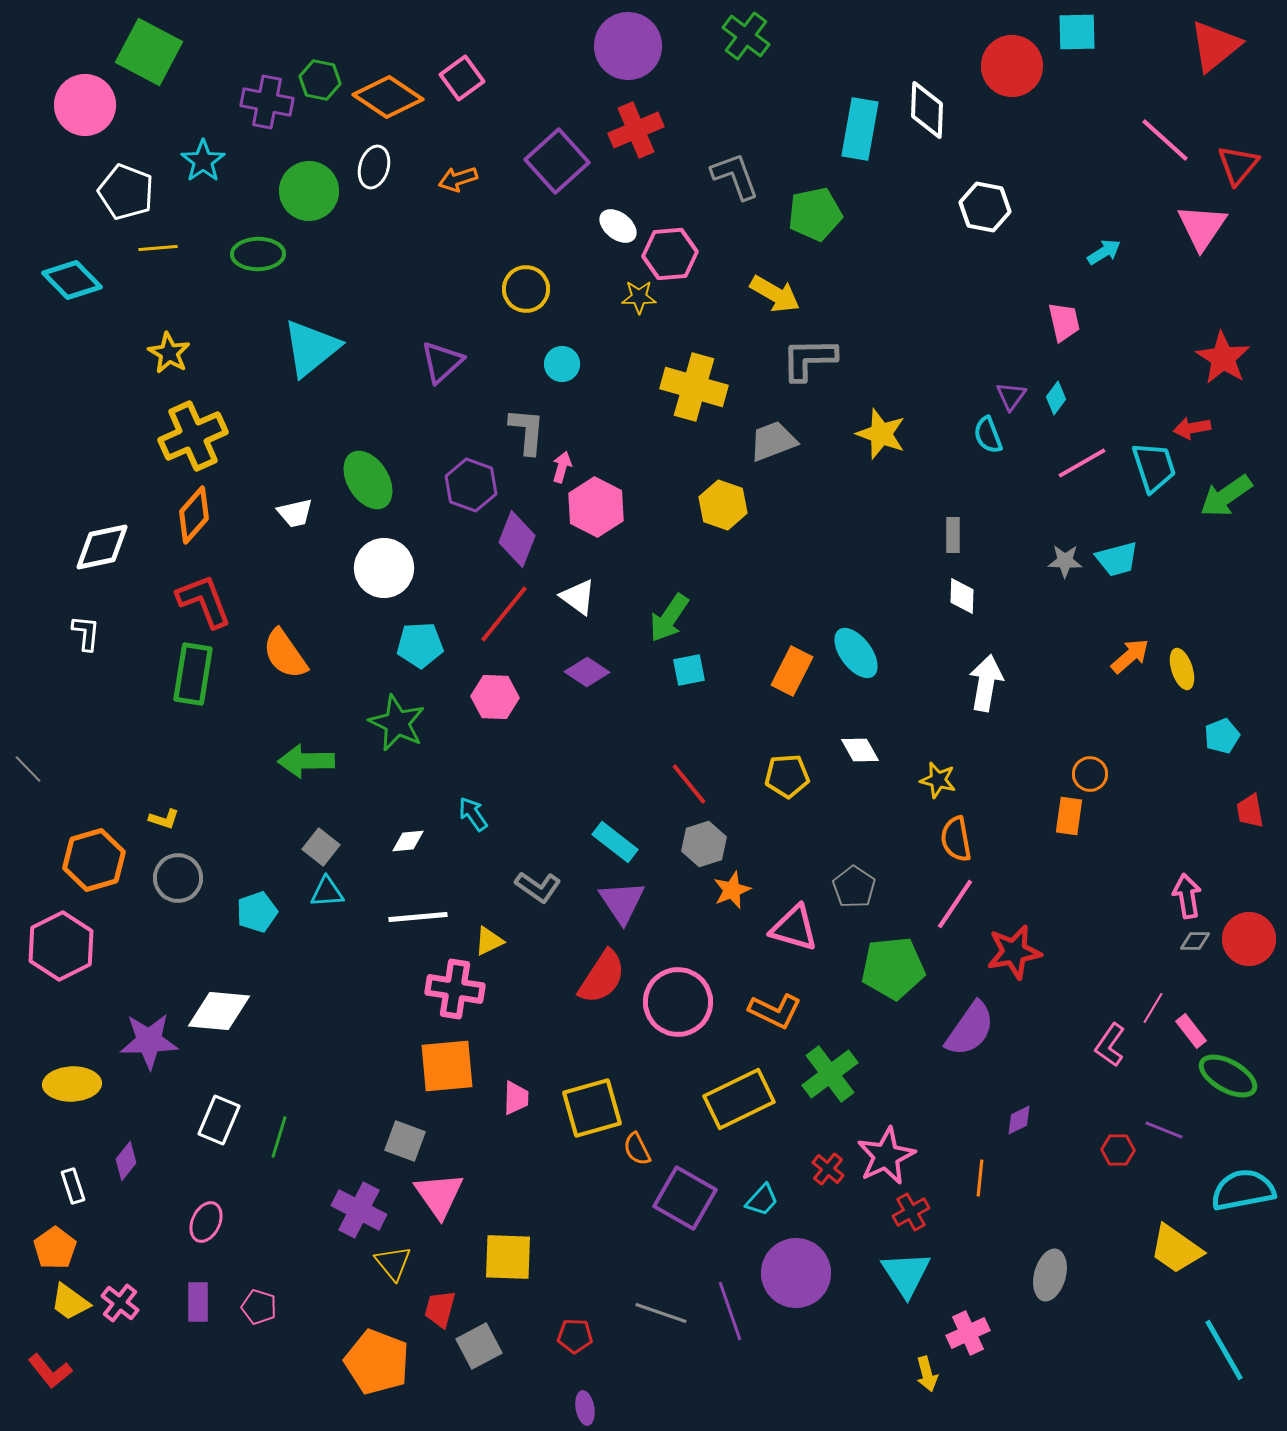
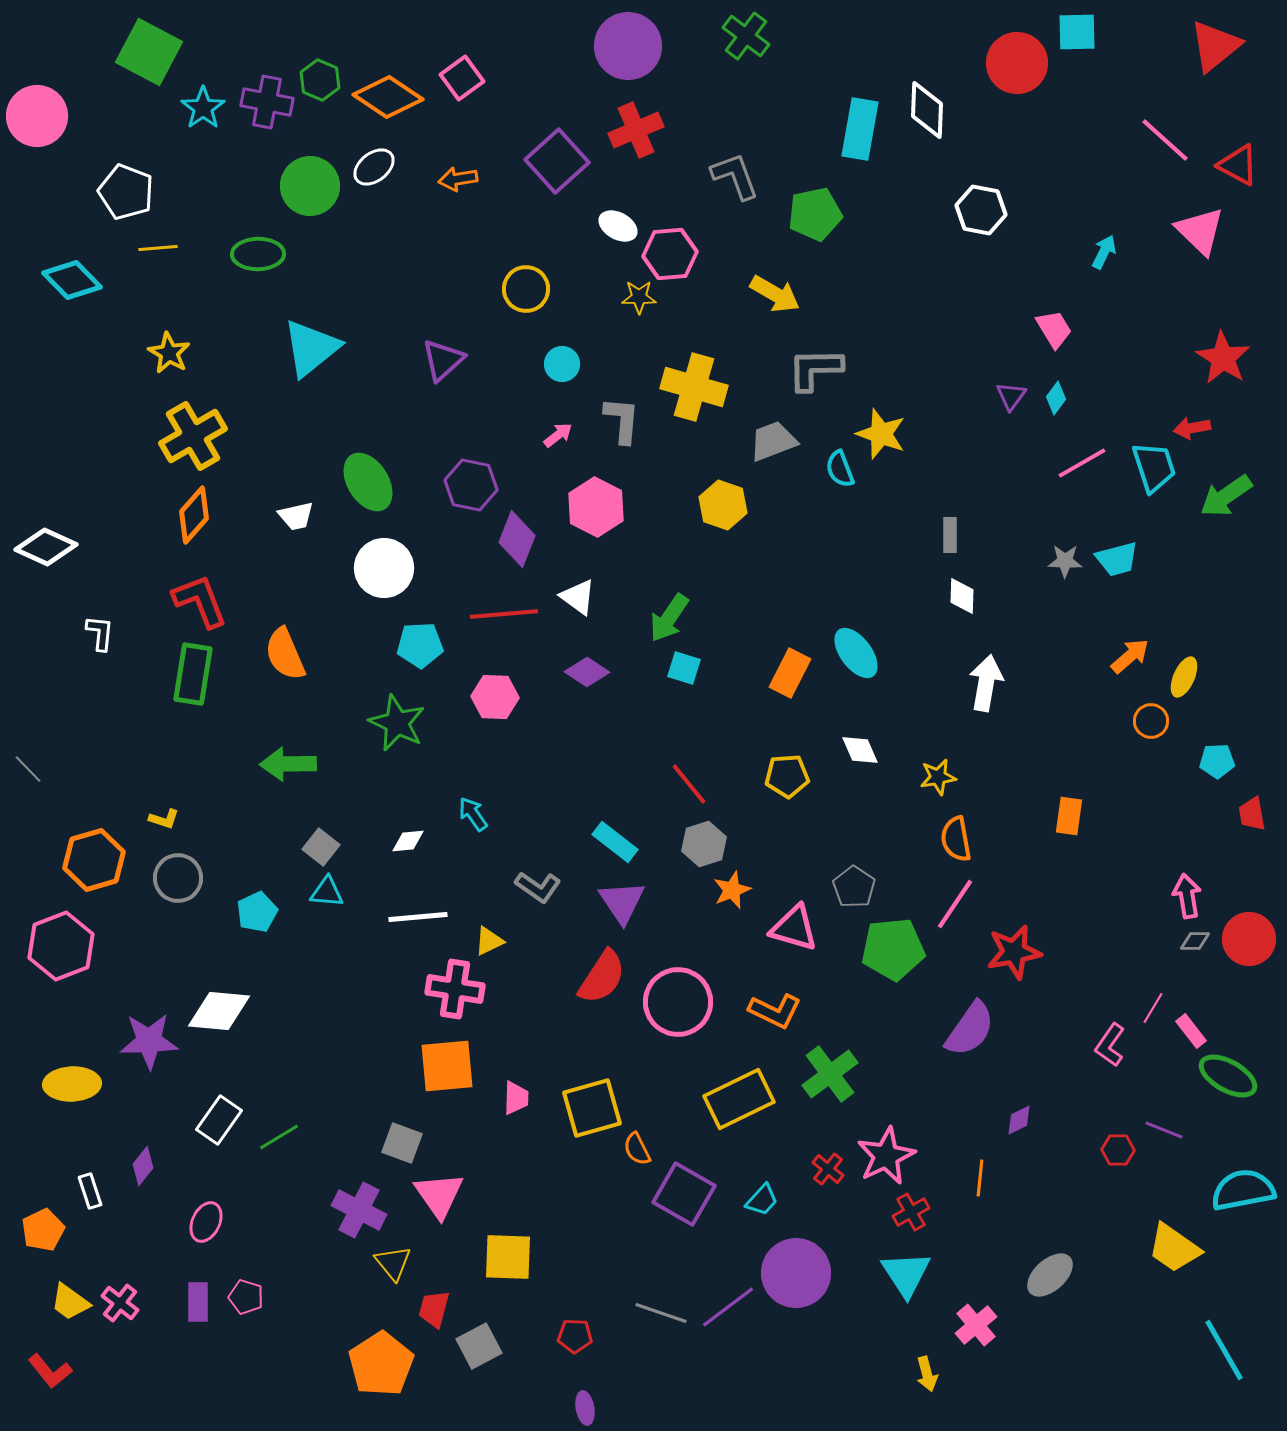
red circle at (1012, 66): moved 5 px right, 3 px up
green hexagon at (320, 80): rotated 12 degrees clockwise
pink circle at (85, 105): moved 48 px left, 11 px down
cyan star at (203, 161): moved 53 px up
red triangle at (1238, 165): rotated 42 degrees counterclockwise
white ellipse at (374, 167): rotated 36 degrees clockwise
orange arrow at (458, 179): rotated 9 degrees clockwise
green circle at (309, 191): moved 1 px right, 5 px up
white hexagon at (985, 207): moved 4 px left, 3 px down
white ellipse at (618, 226): rotated 9 degrees counterclockwise
pink triangle at (1202, 227): moved 2 px left, 4 px down; rotated 20 degrees counterclockwise
cyan arrow at (1104, 252): rotated 32 degrees counterclockwise
pink trapezoid at (1064, 322): moved 10 px left, 7 px down; rotated 18 degrees counterclockwise
gray L-shape at (809, 359): moved 6 px right, 10 px down
purple triangle at (442, 362): moved 1 px right, 2 px up
gray L-shape at (527, 431): moved 95 px right, 11 px up
cyan semicircle at (988, 435): moved 148 px left, 34 px down
yellow cross at (193, 436): rotated 6 degrees counterclockwise
pink arrow at (562, 467): moved 4 px left, 32 px up; rotated 36 degrees clockwise
green ellipse at (368, 480): moved 2 px down
purple hexagon at (471, 485): rotated 9 degrees counterclockwise
white trapezoid at (295, 513): moved 1 px right, 3 px down
gray rectangle at (953, 535): moved 3 px left
white diamond at (102, 547): moved 56 px left; rotated 36 degrees clockwise
red L-shape at (204, 601): moved 4 px left
red line at (504, 614): rotated 46 degrees clockwise
white L-shape at (86, 633): moved 14 px right
orange semicircle at (285, 654): rotated 12 degrees clockwise
yellow ellipse at (1182, 669): moved 2 px right, 8 px down; rotated 42 degrees clockwise
cyan square at (689, 670): moved 5 px left, 2 px up; rotated 28 degrees clockwise
orange rectangle at (792, 671): moved 2 px left, 2 px down
cyan pentagon at (1222, 736): moved 5 px left, 25 px down; rotated 20 degrees clockwise
white diamond at (860, 750): rotated 6 degrees clockwise
green arrow at (306, 761): moved 18 px left, 3 px down
orange circle at (1090, 774): moved 61 px right, 53 px up
yellow star at (938, 780): moved 3 px up; rotated 24 degrees counterclockwise
red trapezoid at (1250, 811): moved 2 px right, 3 px down
cyan triangle at (327, 892): rotated 9 degrees clockwise
cyan pentagon at (257, 912): rotated 6 degrees counterclockwise
pink hexagon at (61, 946): rotated 6 degrees clockwise
green pentagon at (893, 968): moved 19 px up
white rectangle at (219, 1120): rotated 12 degrees clockwise
green line at (279, 1137): rotated 42 degrees clockwise
gray square at (405, 1141): moved 3 px left, 2 px down
purple diamond at (126, 1161): moved 17 px right, 5 px down
white rectangle at (73, 1186): moved 17 px right, 5 px down
purple square at (685, 1198): moved 1 px left, 4 px up
orange pentagon at (55, 1248): moved 12 px left, 18 px up; rotated 9 degrees clockwise
yellow trapezoid at (1176, 1249): moved 2 px left, 1 px up
gray ellipse at (1050, 1275): rotated 33 degrees clockwise
pink pentagon at (259, 1307): moved 13 px left, 10 px up
red trapezoid at (440, 1309): moved 6 px left
purple line at (730, 1311): moved 2 px left, 4 px up; rotated 72 degrees clockwise
pink cross at (968, 1333): moved 8 px right, 8 px up; rotated 15 degrees counterclockwise
orange pentagon at (377, 1362): moved 4 px right, 2 px down; rotated 18 degrees clockwise
